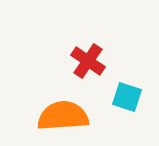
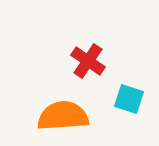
cyan square: moved 2 px right, 2 px down
